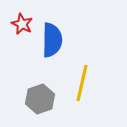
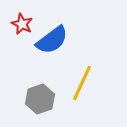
blue semicircle: rotated 52 degrees clockwise
yellow line: rotated 12 degrees clockwise
